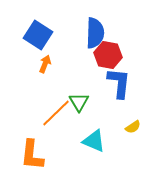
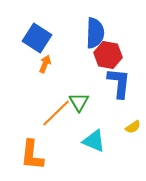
blue square: moved 1 px left, 3 px down
